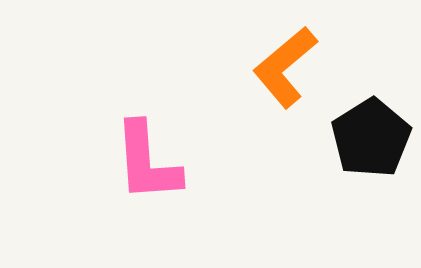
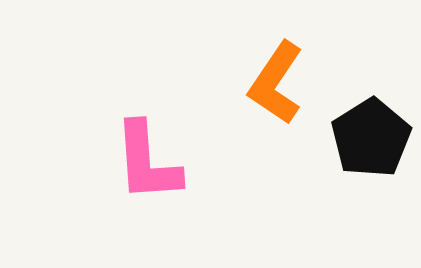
orange L-shape: moved 9 px left, 16 px down; rotated 16 degrees counterclockwise
